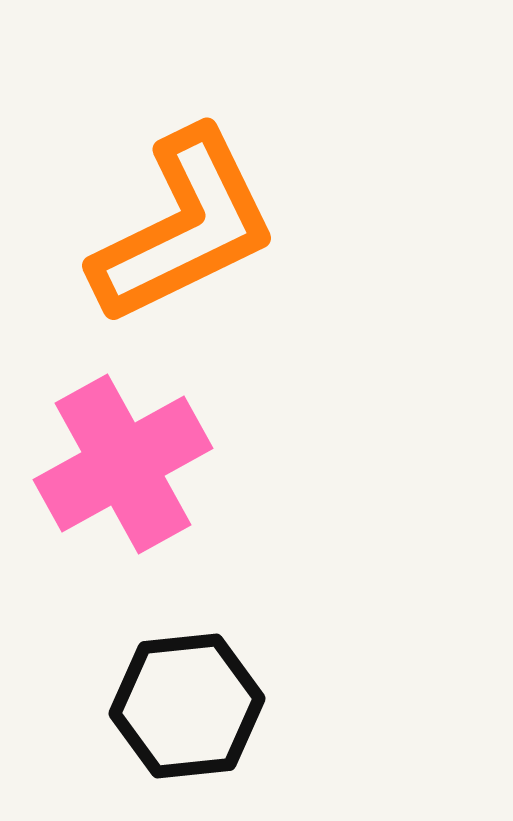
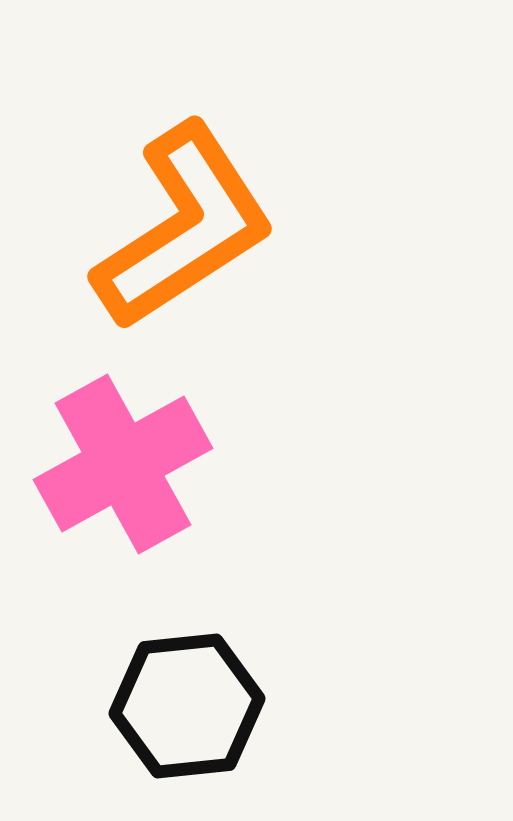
orange L-shape: rotated 7 degrees counterclockwise
